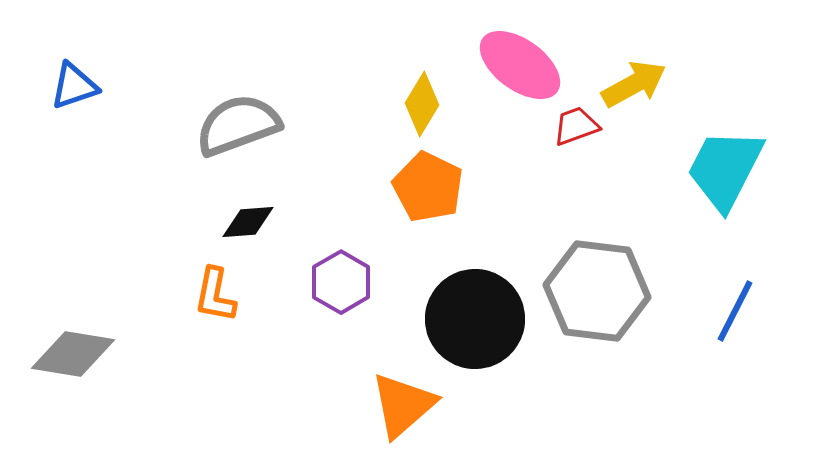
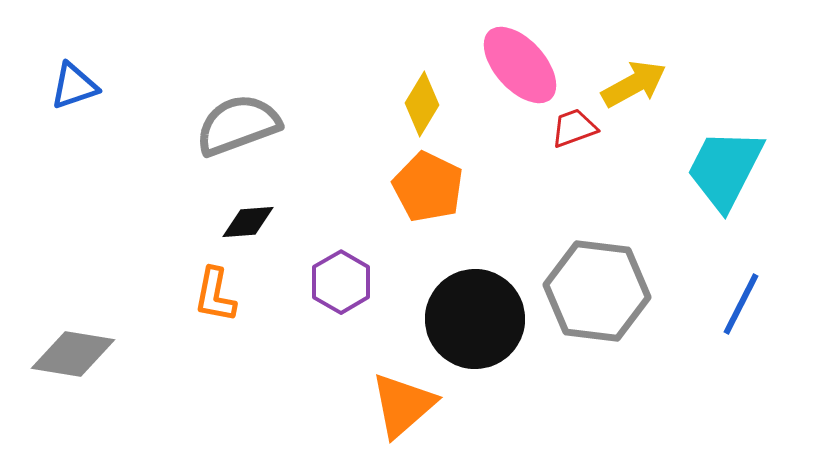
pink ellipse: rotated 12 degrees clockwise
red trapezoid: moved 2 px left, 2 px down
blue line: moved 6 px right, 7 px up
